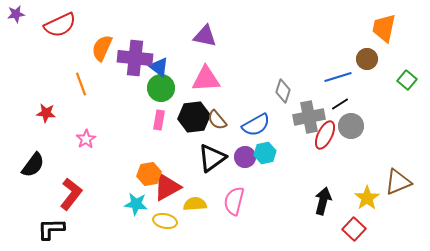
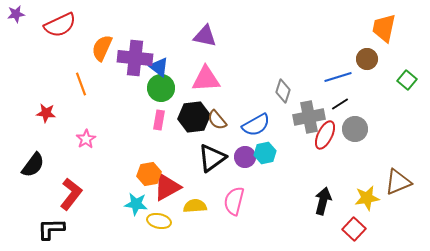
gray circle: moved 4 px right, 3 px down
yellow star: rotated 25 degrees clockwise
yellow semicircle: moved 2 px down
yellow ellipse: moved 6 px left
